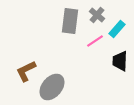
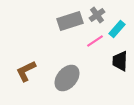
gray cross: rotated 14 degrees clockwise
gray rectangle: rotated 65 degrees clockwise
gray ellipse: moved 15 px right, 9 px up
